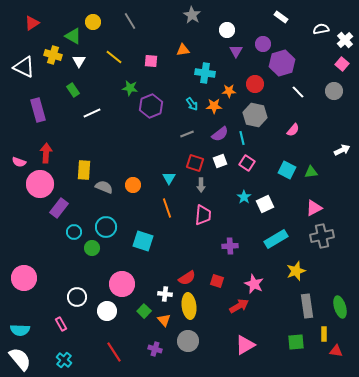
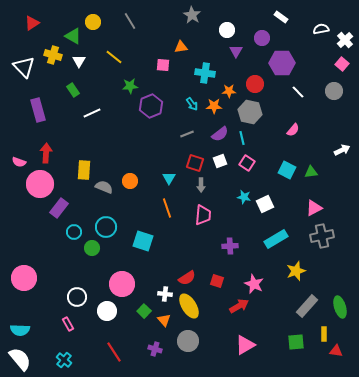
purple circle at (263, 44): moved 1 px left, 6 px up
orange triangle at (183, 50): moved 2 px left, 3 px up
pink square at (151, 61): moved 12 px right, 4 px down
purple hexagon at (282, 63): rotated 15 degrees clockwise
white triangle at (24, 67): rotated 20 degrees clockwise
green star at (130, 88): moved 2 px up; rotated 14 degrees counterclockwise
gray hexagon at (255, 115): moved 5 px left, 3 px up
orange circle at (133, 185): moved 3 px left, 4 px up
cyan star at (244, 197): rotated 24 degrees counterclockwise
yellow ellipse at (189, 306): rotated 25 degrees counterclockwise
gray rectangle at (307, 306): rotated 50 degrees clockwise
pink rectangle at (61, 324): moved 7 px right
